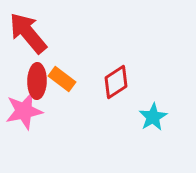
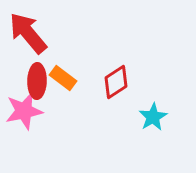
orange rectangle: moved 1 px right, 1 px up
